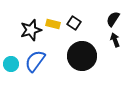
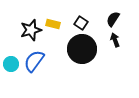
black square: moved 7 px right
black circle: moved 7 px up
blue semicircle: moved 1 px left
